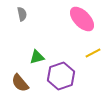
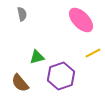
pink ellipse: moved 1 px left, 1 px down
